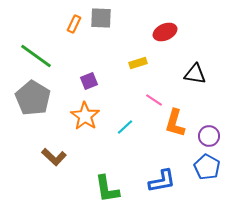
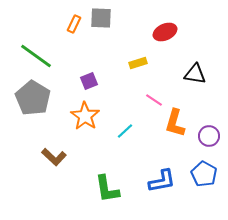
cyan line: moved 4 px down
blue pentagon: moved 3 px left, 7 px down
